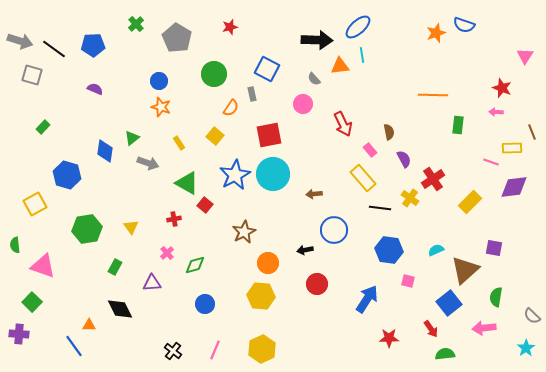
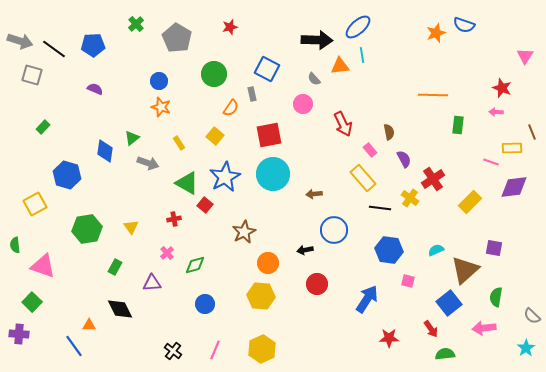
blue star at (235, 175): moved 10 px left, 2 px down
